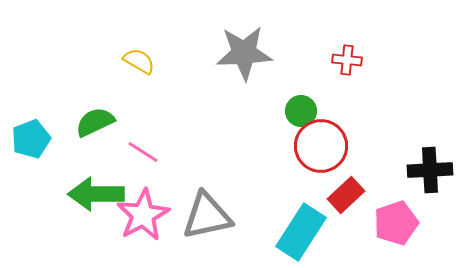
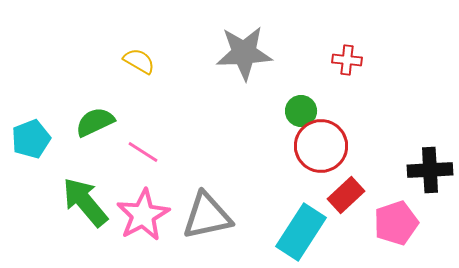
green arrow: moved 11 px left, 8 px down; rotated 50 degrees clockwise
